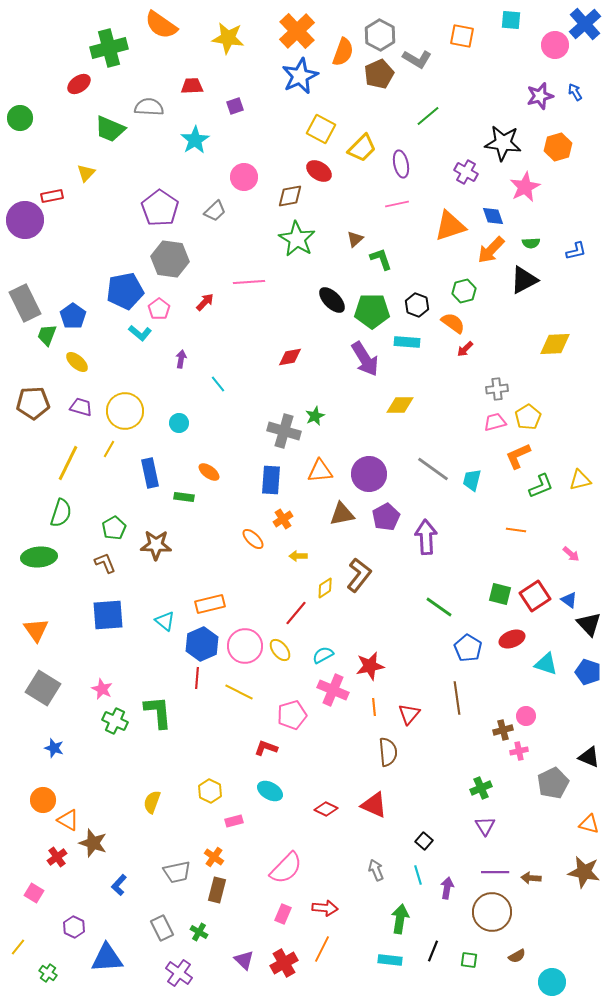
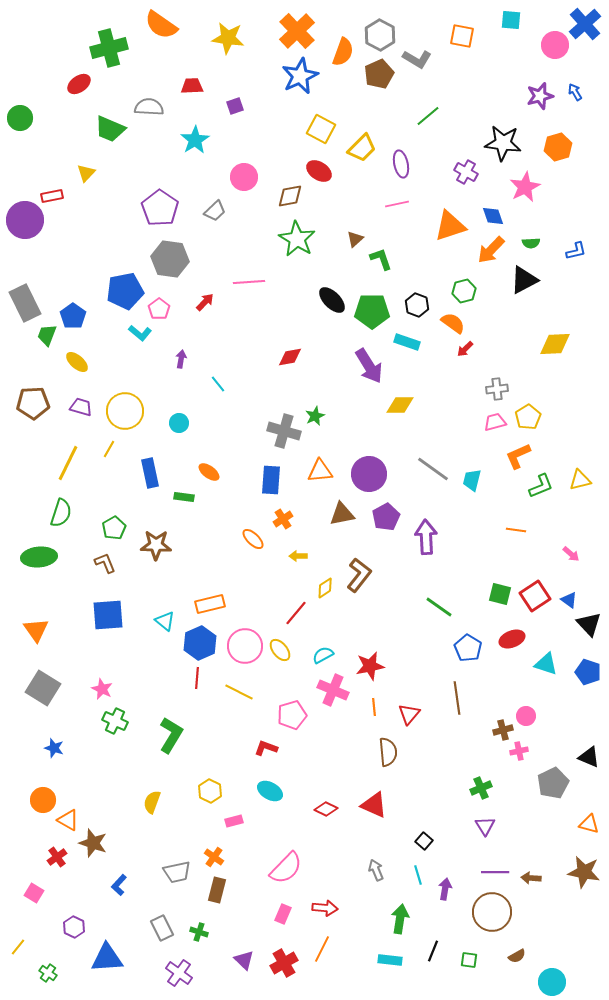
cyan rectangle at (407, 342): rotated 15 degrees clockwise
purple arrow at (365, 359): moved 4 px right, 7 px down
blue hexagon at (202, 644): moved 2 px left, 1 px up
green L-shape at (158, 712): moved 13 px right, 23 px down; rotated 36 degrees clockwise
purple arrow at (447, 888): moved 2 px left, 1 px down
green cross at (199, 932): rotated 12 degrees counterclockwise
